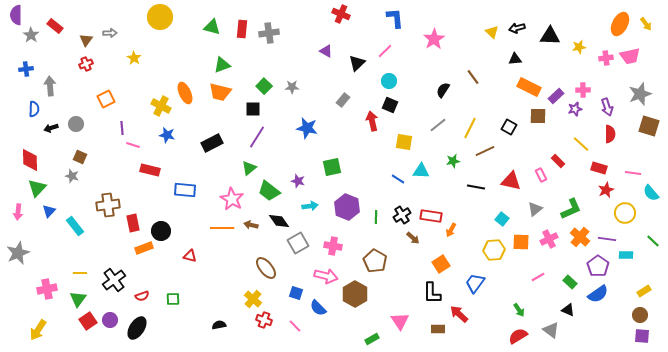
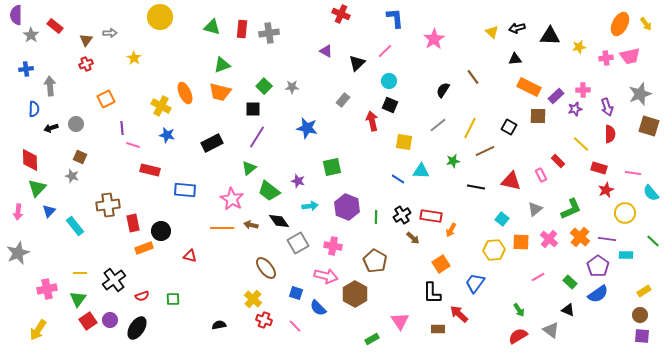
pink cross at (549, 239): rotated 24 degrees counterclockwise
